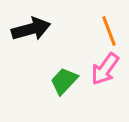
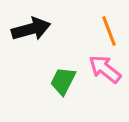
pink arrow: rotated 92 degrees clockwise
green trapezoid: moved 1 px left; rotated 16 degrees counterclockwise
